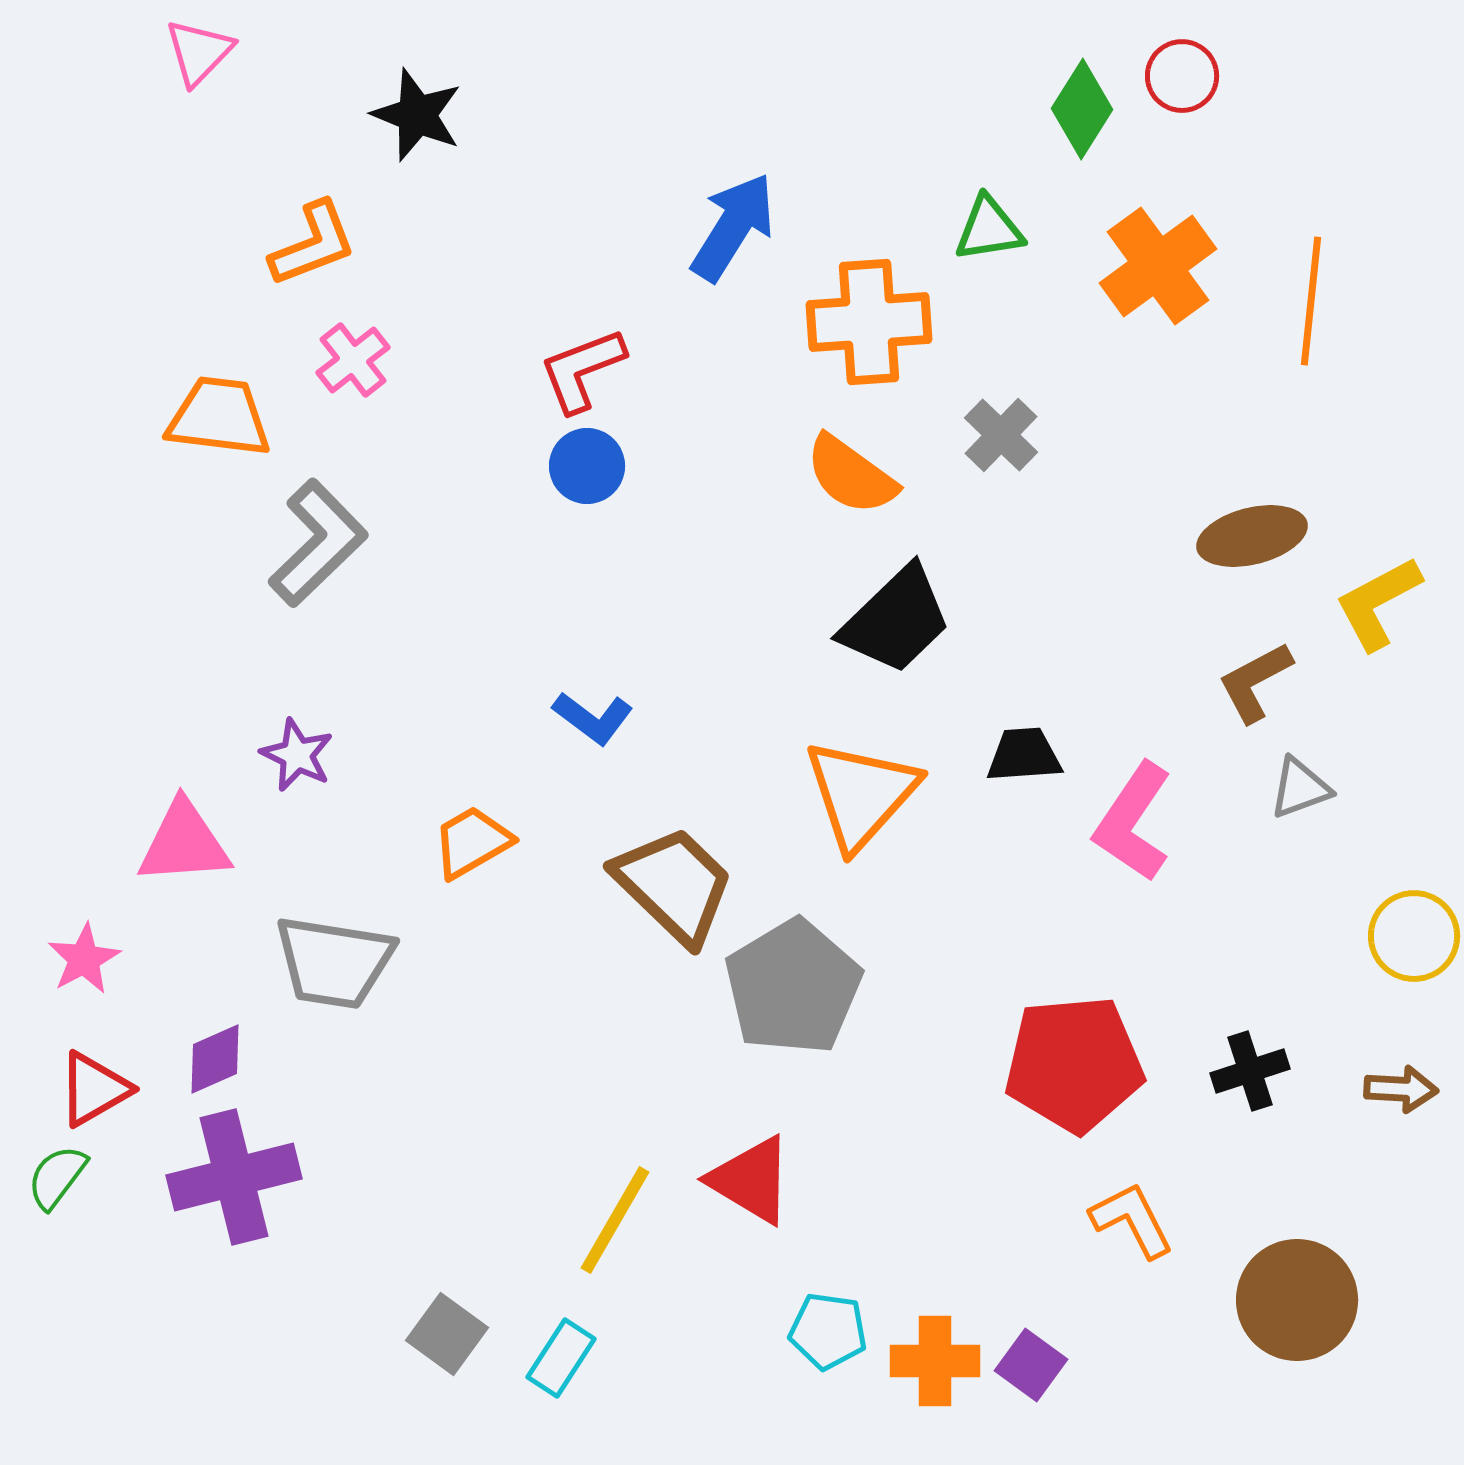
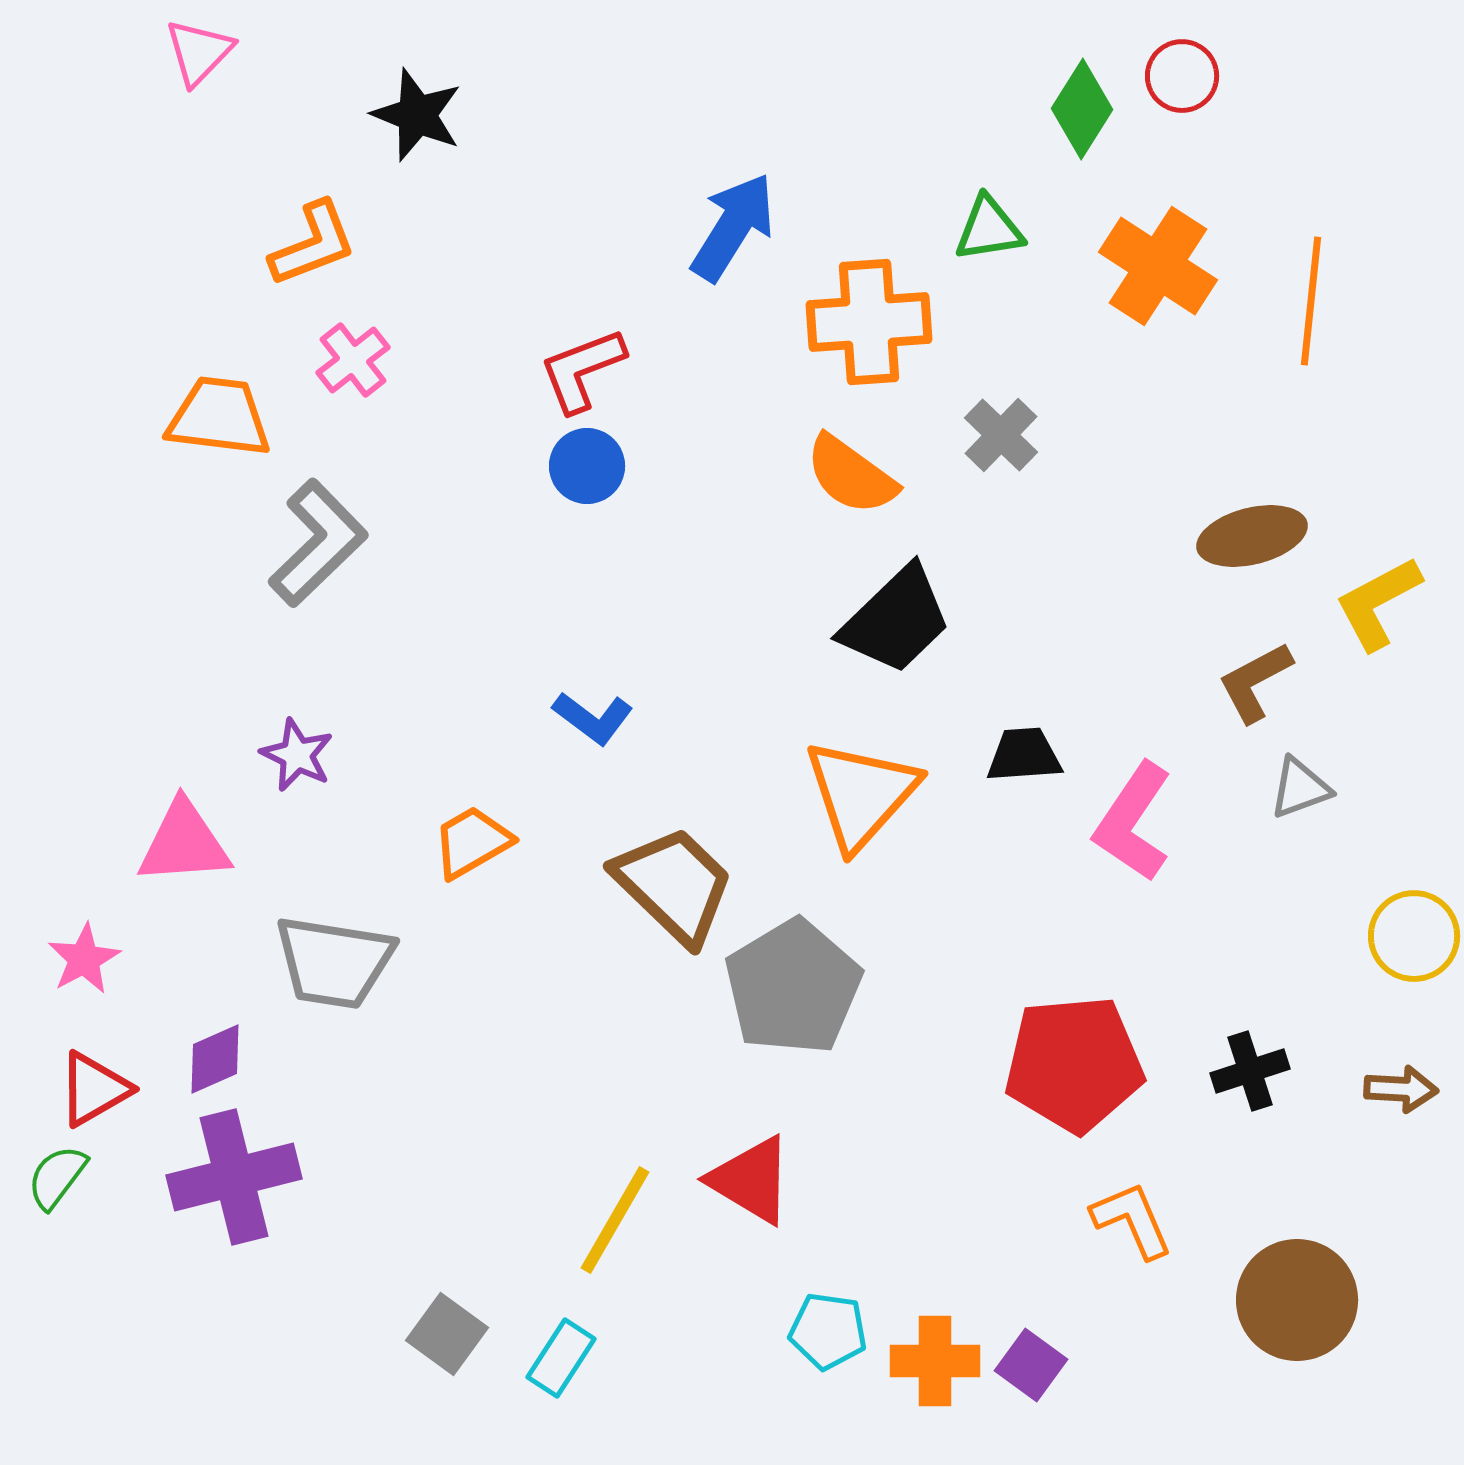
orange cross at (1158, 266): rotated 21 degrees counterclockwise
orange L-shape at (1132, 1220): rotated 4 degrees clockwise
